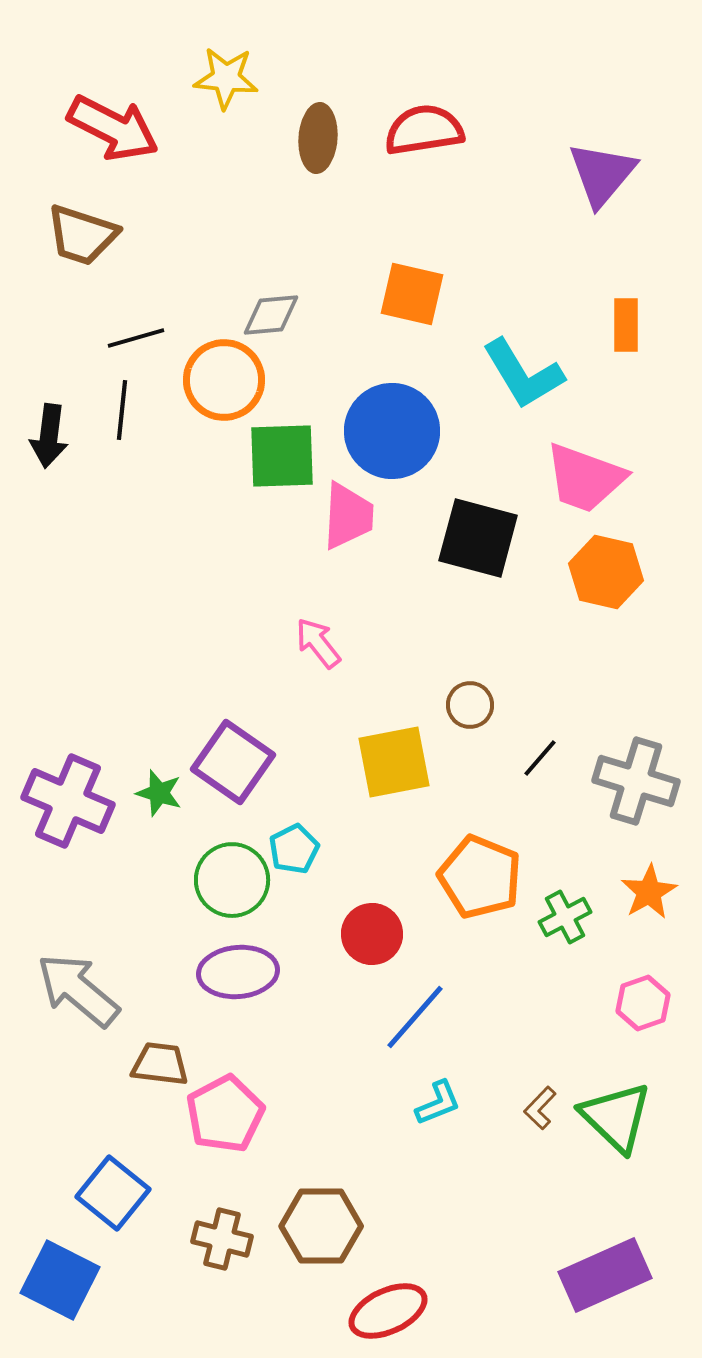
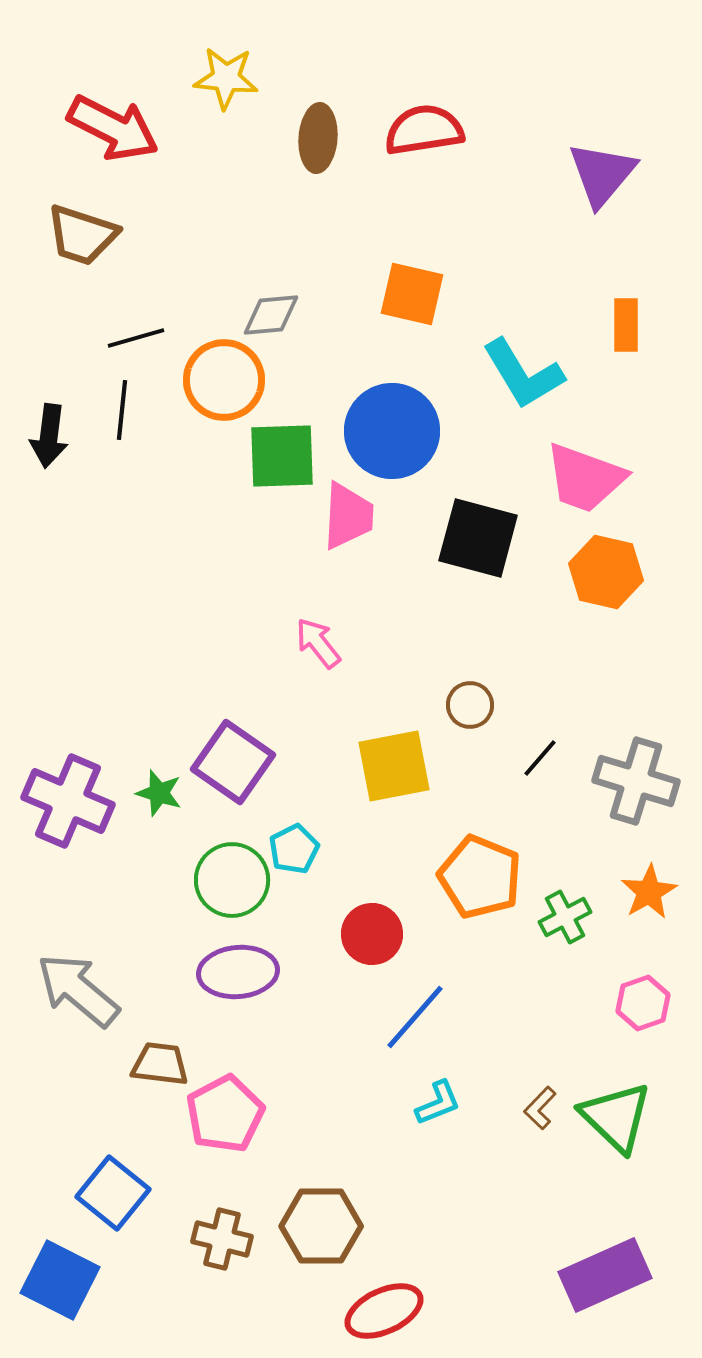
yellow square at (394, 762): moved 4 px down
red ellipse at (388, 1311): moved 4 px left
